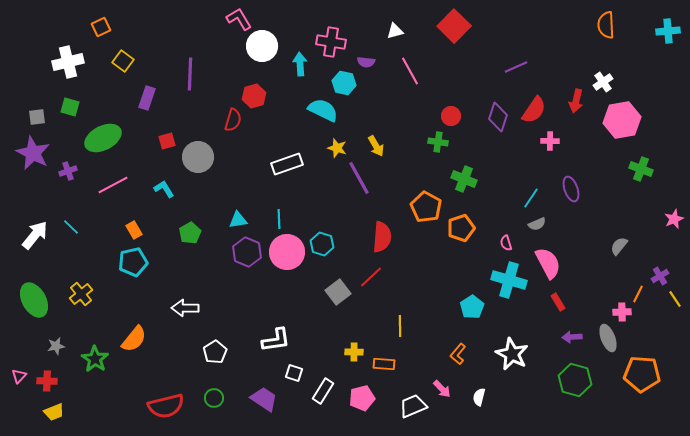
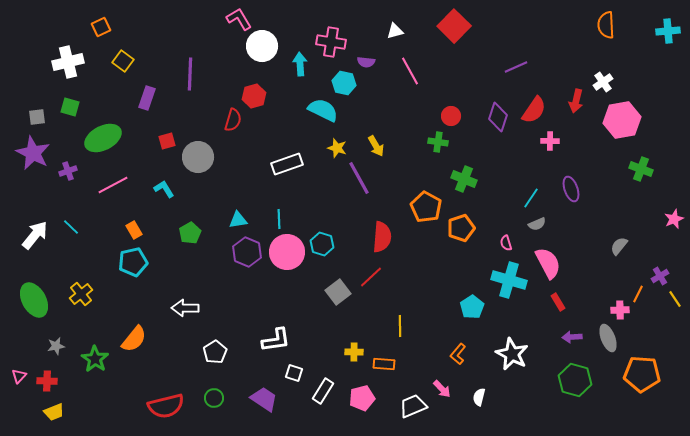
pink cross at (622, 312): moved 2 px left, 2 px up
